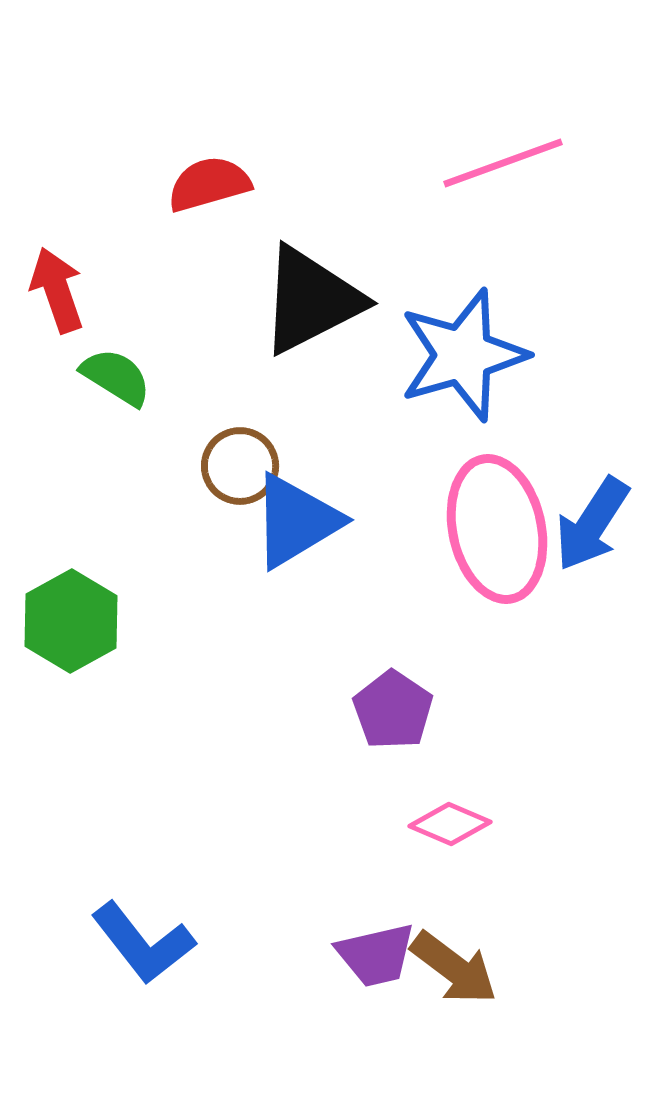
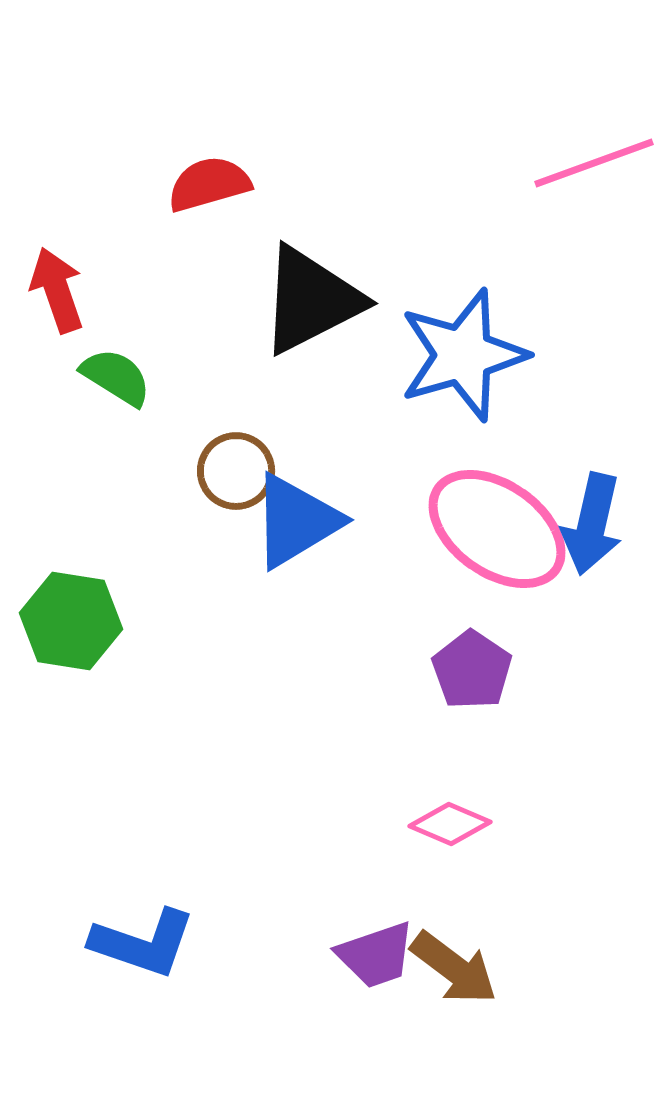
pink line: moved 91 px right
brown circle: moved 4 px left, 5 px down
blue arrow: rotated 20 degrees counterclockwise
pink ellipse: rotated 43 degrees counterclockwise
green hexagon: rotated 22 degrees counterclockwise
purple pentagon: moved 79 px right, 40 px up
blue L-shape: rotated 33 degrees counterclockwise
purple trapezoid: rotated 6 degrees counterclockwise
